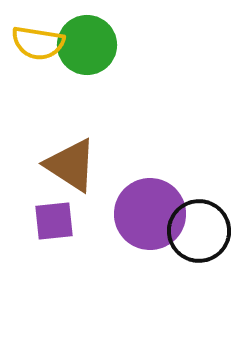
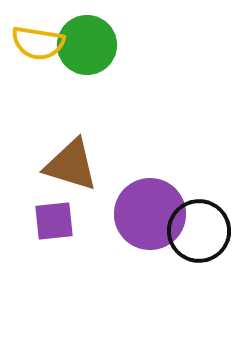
brown triangle: rotated 16 degrees counterclockwise
